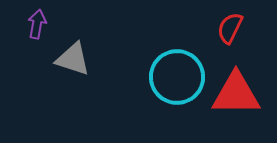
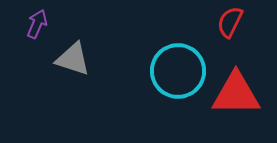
purple arrow: rotated 12 degrees clockwise
red semicircle: moved 6 px up
cyan circle: moved 1 px right, 6 px up
